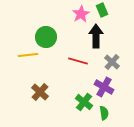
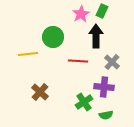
green rectangle: moved 1 px down; rotated 48 degrees clockwise
green circle: moved 7 px right
yellow line: moved 1 px up
red line: rotated 12 degrees counterclockwise
purple cross: rotated 24 degrees counterclockwise
green cross: rotated 18 degrees clockwise
green semicircle: moved 2 px right, 2 px down; rotated 88 degrees clockwise
